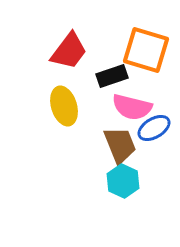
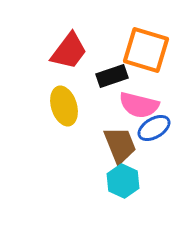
pink semicircle: moved 7 px right, 2 px up
